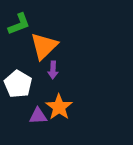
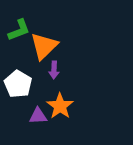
green L-shape: moved 6 px down
purple arrow: moved 1 px right
orange star: moved 1 px right, 1 px up
